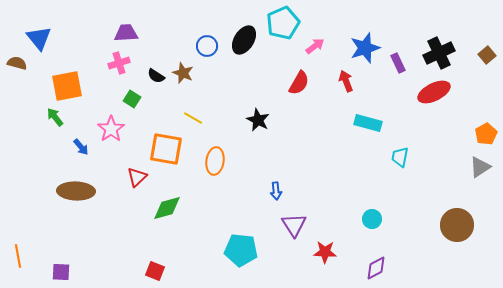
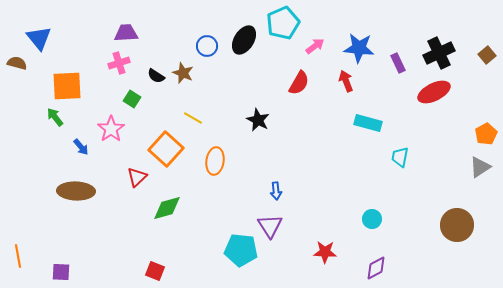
blue star at (365, 48): moved 6 px left; rotated 24 degrees clockwise
orange square at (67, 86): rotated 8 degrees clockwise
orange square at (166, 149): rotated 32 degrees clockwise
purple triangle at (294, 225): moved 24 px left, 1 px down
